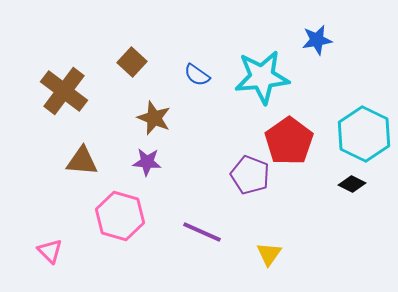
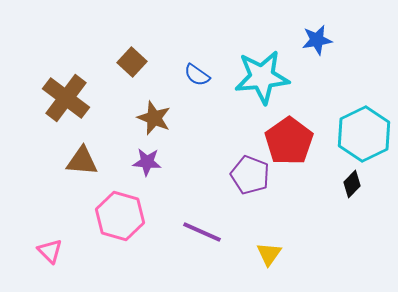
brown cross: moved 2 px right, 7 px down
cyan hexagon: rotated 8 degrees clockwise
black diamond: rotated 72 degrees counterclockwise
